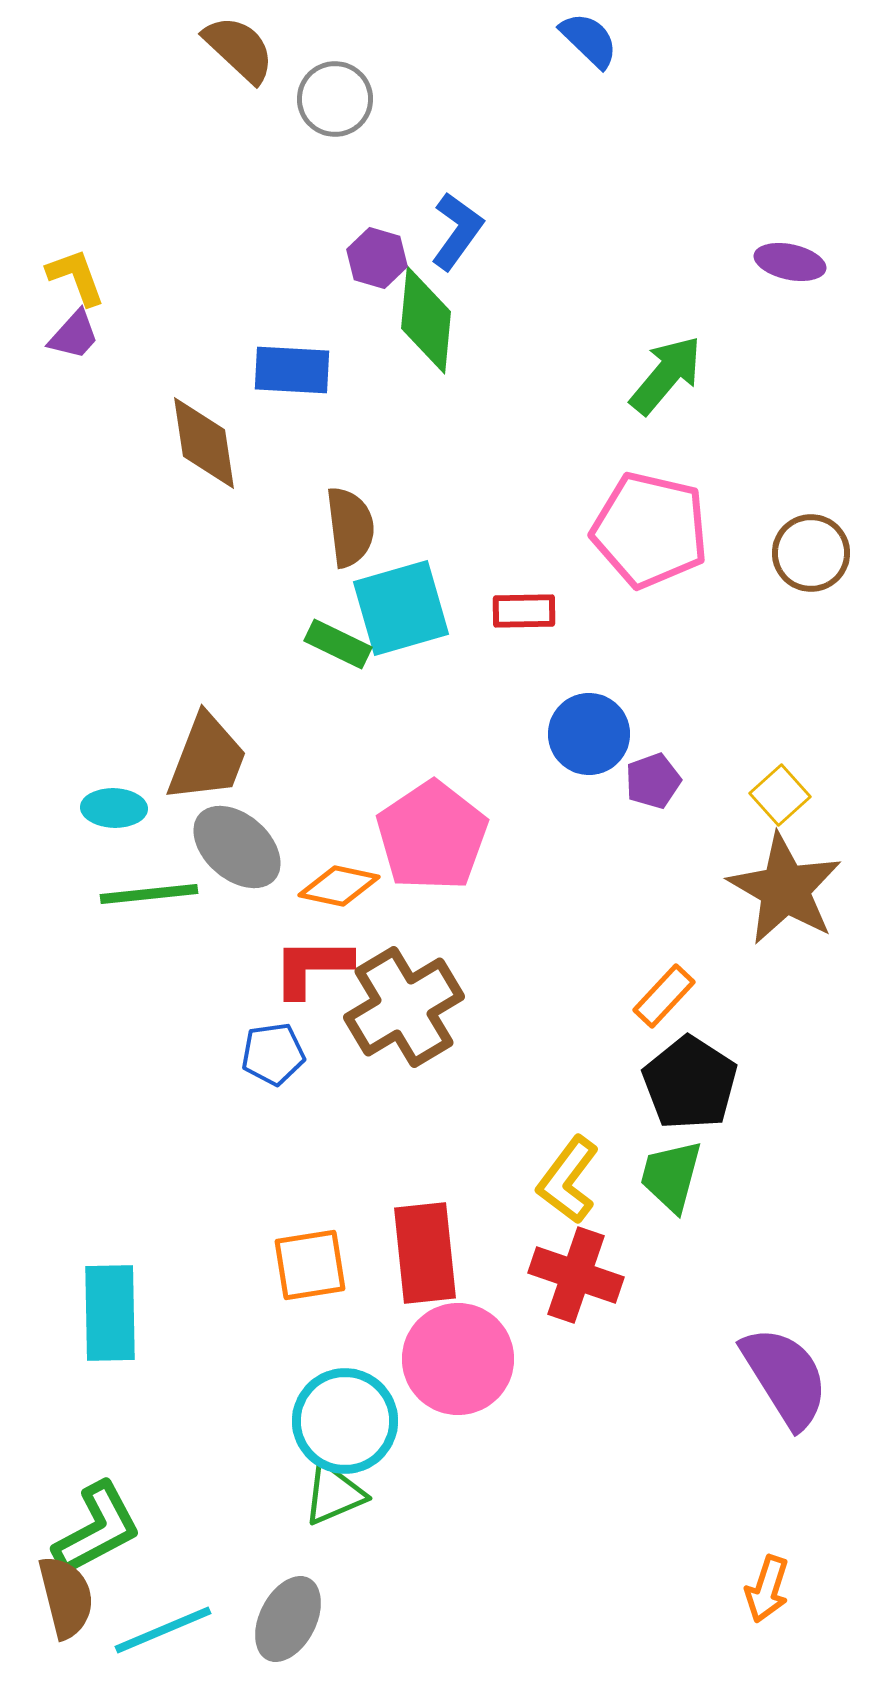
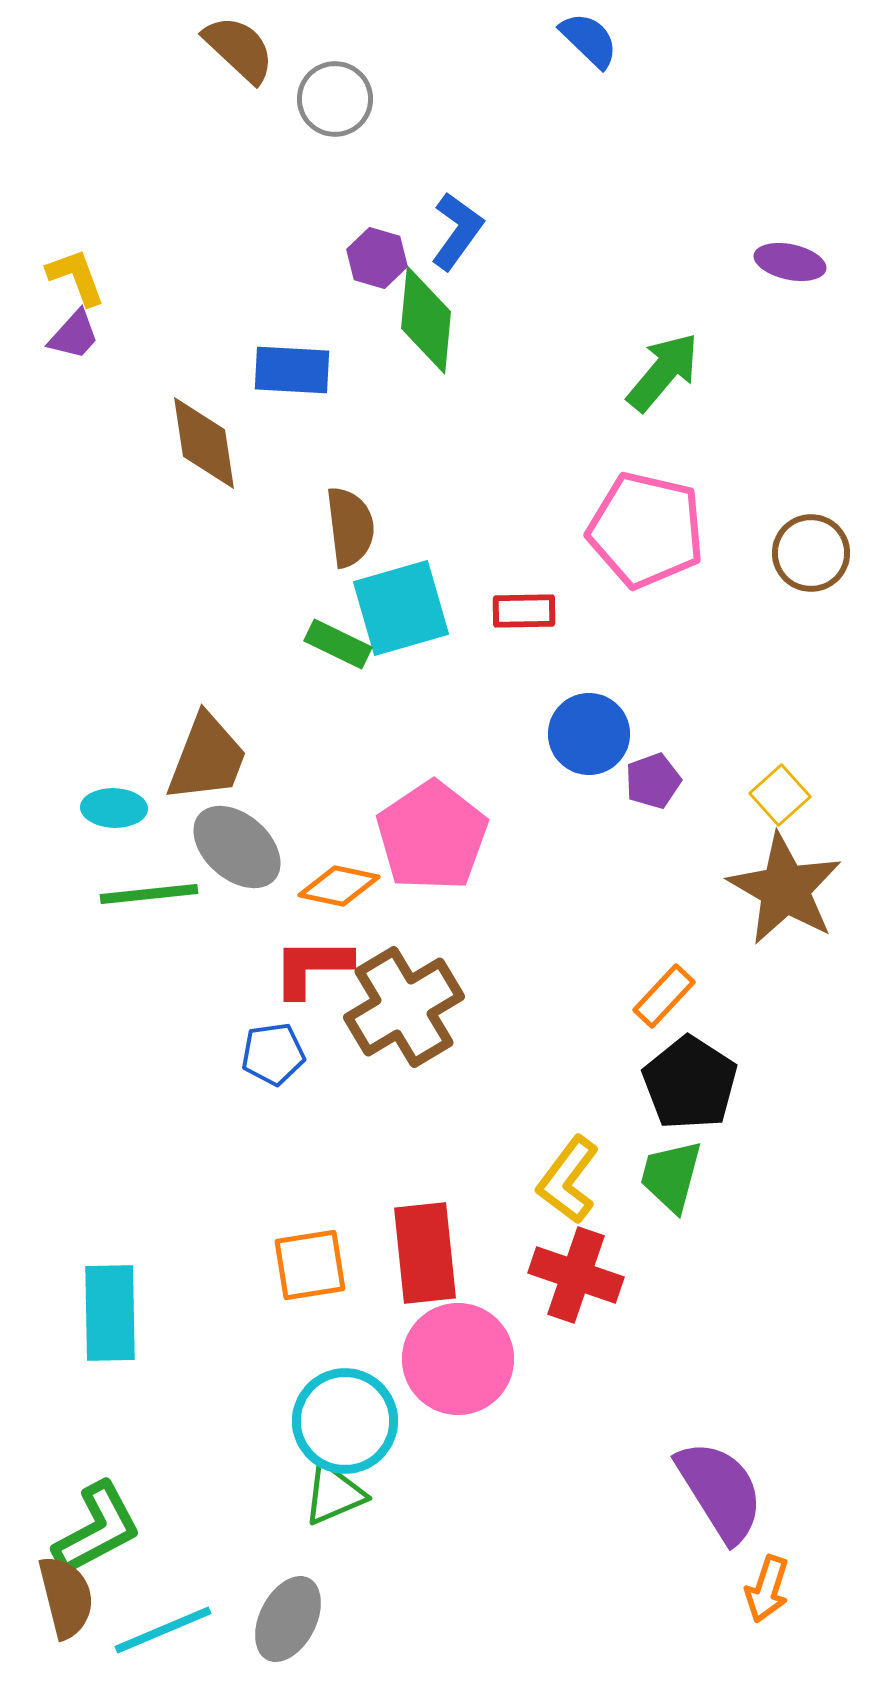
green arrow at (666, 375): moved 3 px left, 3 px up
pink pentagon at (650, 530): moved 4 px left
purple semicircle at (785, 1377): moved 65 px left, 114 px down
